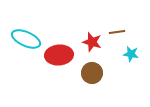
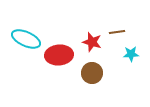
cyan star: rotated 14 degrees counterclockwise
